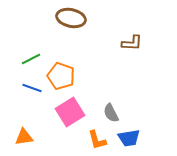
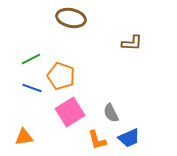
blue trapezoid: rotated 15 degrees counterclockwise
